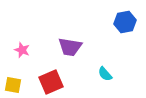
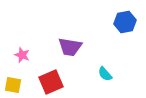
pink star: moved 5 px down
